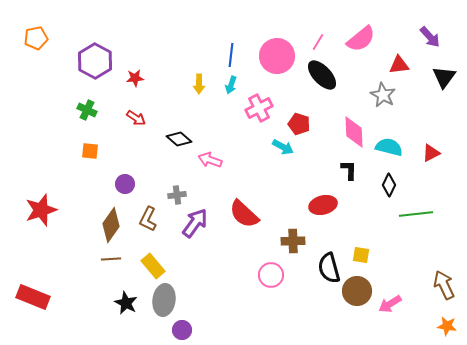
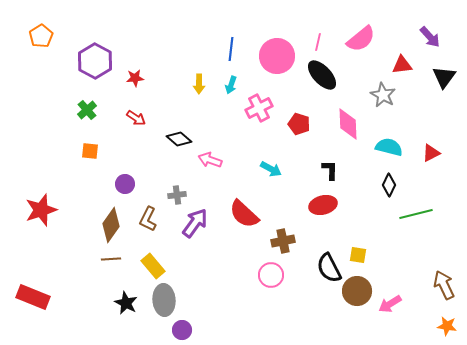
orange pentagon at (36, 38): moved 5 px right, 2 px up; rotated 20 degrees counterclockwise
pink line at (318, 42): rotated 18 degrees counterclockwise
blue line at (231, 55): moved 6 px up
red triangle at (399, 65): moved 3 px right
green cross at (87, 110): rotated 24 degrees clockwise
pink diamond at (354, 132): moved 6 px left, 8 px up
cyan arrow at (283, 147): moved 12 px left, 22 px down
black L-shape at (349, 170): moved 19 px left
green line at (416, 214): rotated 8 degrees counterclockwise
brown cross at (293, 241): moved 10 px left; rotated 10 degrees counterclockwise
yellow square at (361, 255): moved 3 px left
black semicircle at (329, 268): rotated 12 degrees counterclockwise
gray ellipse at (164, 300): rotated 12 degrees counterclockwise
